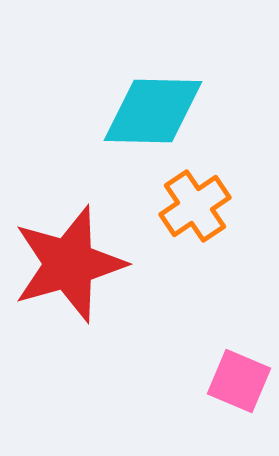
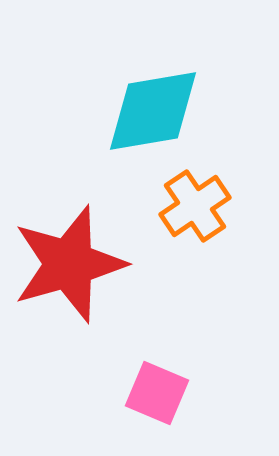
cyan diamond: rotated 11 degrees counterclockwise
pink square: moved 82 px left, 12 px down
